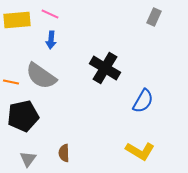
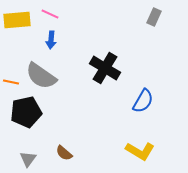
black pentagon: moved 3 px right, 4 px up
brown semicircle: rotated 48 degrees counterclockwise
